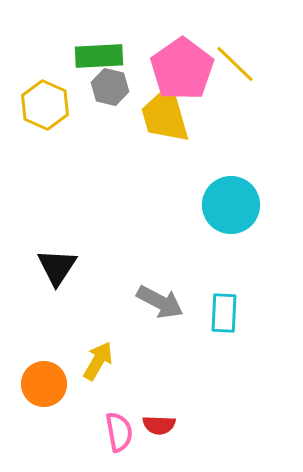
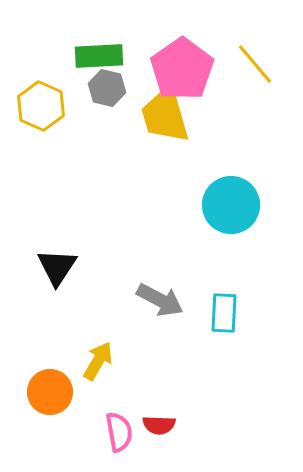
yellow line: moved 20 px right; rotated 6 degrees clockwise
gray hexagon: moved 3 px left, 1 px down
yellow hexagon: moved 4 px left, 1 px down
gray arrow: moved 2 px up
orange circle: moved 6 px right, 8 px down
